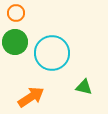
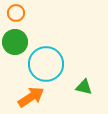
cyan circle: moved 6 px left, 11 px down
